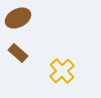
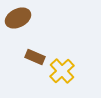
brown rectangle: moved 17 px right, 4 px down; rotated 18 degrees counterclockwise
